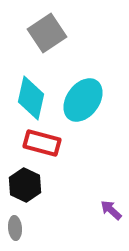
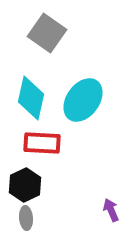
gray square: rotated 21 degrees counterclockwise
red rectangle: rotated 12 degrees counterclockwise
black hexagon: rotated 8 degrees clockwise
purple arrow: rotated 25 degrees clockwise
gray ellipse: moved 11 px right, 10 px up
